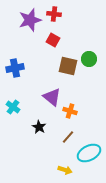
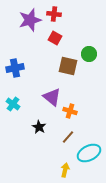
red square: moved 2 px right, 2 px up
green circle: moved 5 px up
cyan cross: moved 3 px up
yellow arrow: rotated 96 degrees counterclockwise
